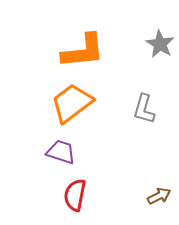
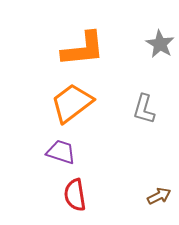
orange L-shape: moved 2 px up
red semicircle: rotated 20 degrees counterclockwise
